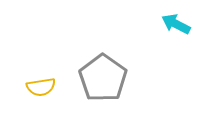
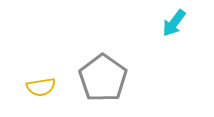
cyan arrow: moved 2 px left, 1 px up; rotated 80 degrees counterclockwise
